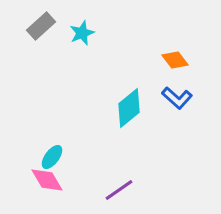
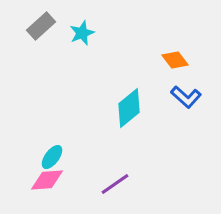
blue L-shape: moved 9 px right, 1 px up
pink diamond: rotated 64 degrees counterclockwise
purple line: moved 4 px left, 6 px up
